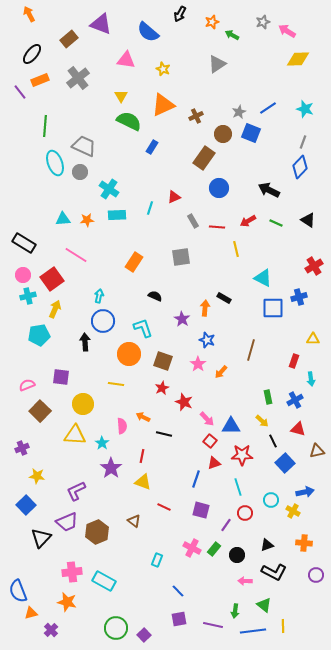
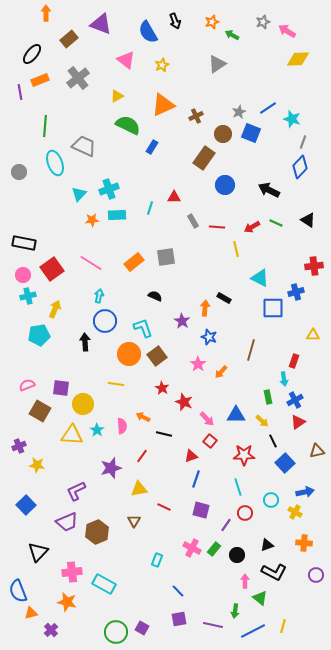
orange arrow at (29, 14): moved 17 px right, 1 px up; rotated 28 degrees clockwise
black arrow at (180, 14): moved 5 px left, 7 px down; rotated 49 degrees counterclockwise
blue semicircle at (148, 32): rotated 20 degrees clockwise
pink triangle at (126, 60): rotated 30 degrees clockwise
yellow star at (163, 69): moved 1 px left, 4 px up; rotated 24 degrees clockwise
purple line at (20, 92): rotated 28 degrees clockwise
yellow triangle at (121, 96): moved 4 px left; rotated 32 degrees clockwise
cyan star at (305, 109): moved 13 px left, 10 px down
green semicircle at (129, 121): moved 1 px left, 4 px down
gray circle at (80, 172): moved 61 px left
blue circle at (219, 188): moved 6 px right, 3 px up
cyan cross at (109, 189): rotated 36 degrees clockwise
red triangle at (174, 197): rotated 24 degrees clockwise
cyan triangle at (63, 219): moved 16 px right, 25 px up; rotated 42 degrees counterclockwise
orange star at (87, 220): moved 5 px right
red arrow at (248, 221): moved 4 px right, 6 px down
black rectangle at (24, 243): rotated 20 degrees counterclockwise
pink line at (76, 255): moved 15 px right, 8 px down
gray square at (181, 257): moved 15 px left
orange rectangle at (134, 262): rotated 18 degrees clockwise
red cross at (314, 266): rotated 24 degrees clockwise
cyan triangle at (263, 278): moved 3 px left
red square at (52, 279): moved 10 px up
blue cross at (299, 297): moved 3 px left, 5 px up
purple star at (182, 319): moved 2 px down
blue circle at (103, 321): moved 2 px right
yellow triangle at (313, 339): moved 4 px up
blue star at (207, 340): moved 2 px right, 3 px up
brown square at (163, 361): moved 6 px left, 5 px up; rotated 36 degrees clockwise
purple square at (61, 377): moved 11 px down
cyan arrow at (311, 379): moved 27 px left
red star at (162, 388): rotated 16 degrees counterclockwise
brown square at (40, 411): rotated 15 degrees counterclockwise
blue triangle at (231, 426): moved 5 px right, 11 px up
red triangle at (298, 429): moved 7 px up; rotated 49 degrees counterclockwise
yellow triangle at (75, 435): moved 3 px left
cyan star at (102, 443): moved 5 px left, 13 px up
purple cross at (22, 448): moved 3 px left, 2 px up
red star at (242, 455): moved 2 px right
red line at (142, 456): rotated 24 degrees clockwise
red triangle at (214, 463): moved 23 px left, 7 px up
purple star at (111, 468): rotated 20 degrees clockwise
yellow star at (37, 476): moved 11 px up
yellow triangle at (143, 482): moved 4 px left, 7 px down; rotated 30 degrees counterclockwise
yellow cross at (293, 511): moved 2 px right, 1 px down
brown triangle at (134, 521): rotated 24 degrees clockwise
black triangle at (41, 538): moved 3 px left, 14 px down
cyan rectangle at (104, 581): moved 3 px down
pink arrow at (245, 581): rotated 88 degrees clockwise
green triangle at (264, 605): moved 4 px left, 7 px up
yellow line at (283, 626): rotated 16 degrees clockwise
green circle at (116, 628): moved 4 px down
blue line at (253, 631): rotated 20 degrees counterclockwise
purple square at (144, 635): moved 2 px left, 7 px up; rotated 16 degrees counterclockwise
